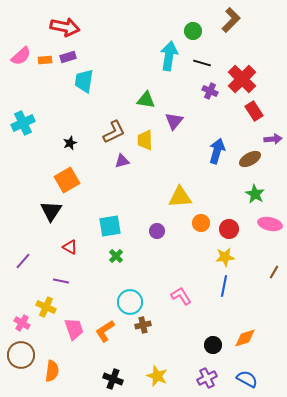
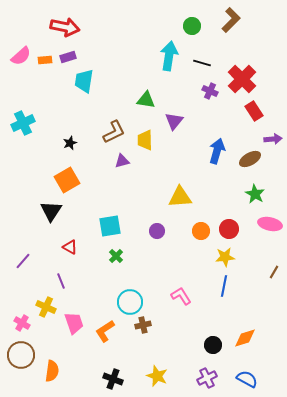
green circle at (193, 31): moved 1 px left, 5 px up
orange circle at (201, 223): moved 8 px down
purple line at (61, 281): rotated 56 degrees clockwise
pink trapezoid at (74, 329): moved 6 px up
